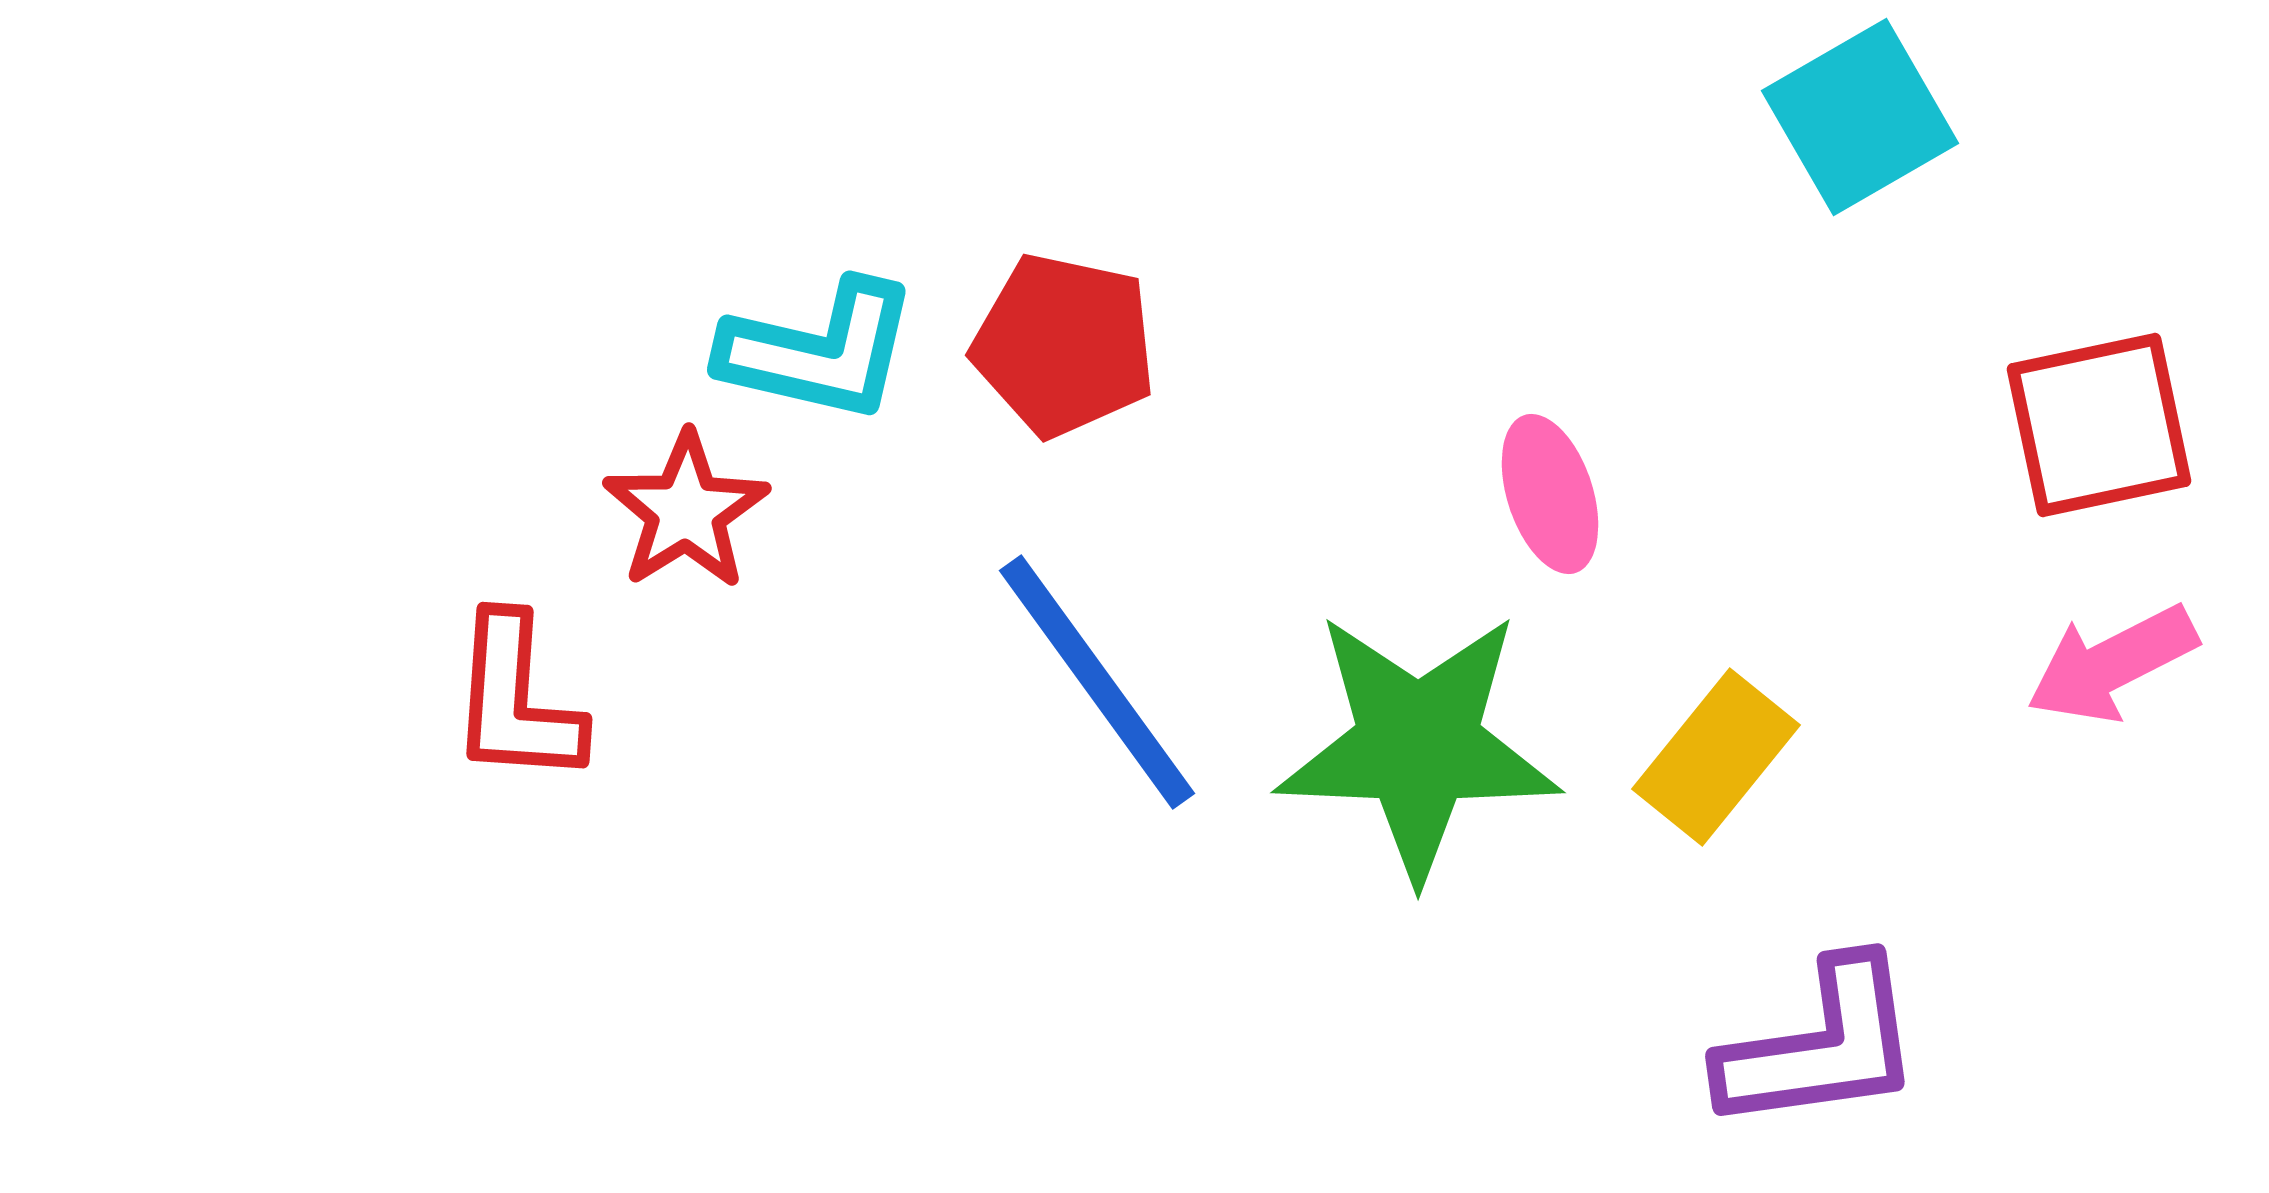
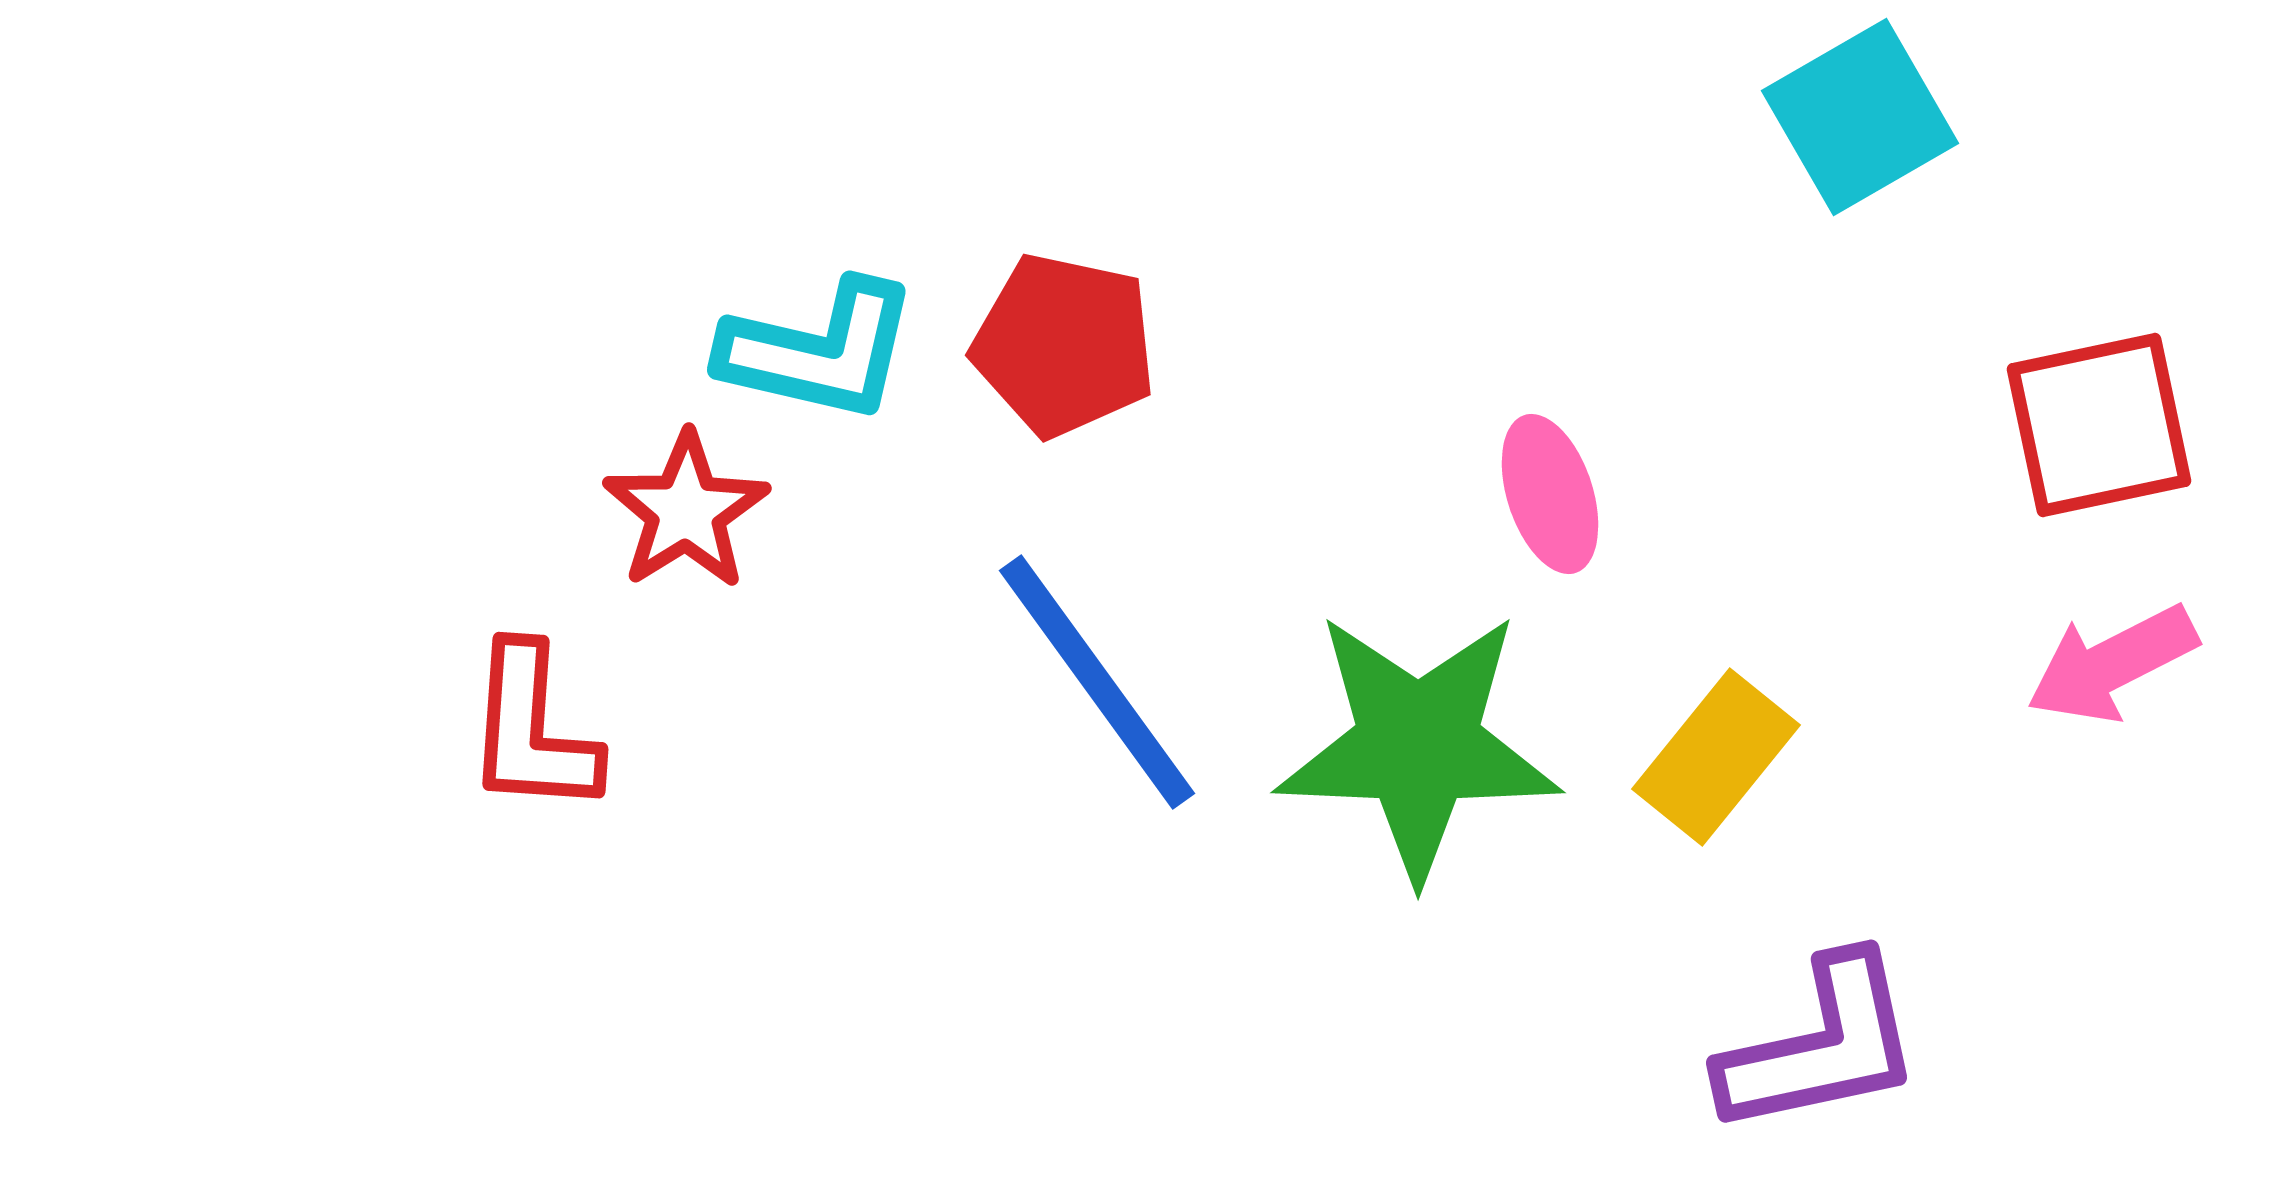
red L-shape: moved 16 px right, 30 px down
purple L-shape: rotated 4 degrees counterclockwise
